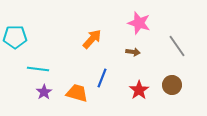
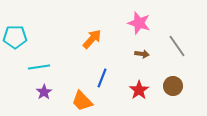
brown arrow: moved 9 px right, 2 px down
cyan line: moved 1 px right, 2 px up; rotated 15 degrees counterclockwise
brown circle: moved 1 px right, 1 px down
orange trapezoid: moved 5 px right, 8 px down; rotated 150 degrees counterclockwise
